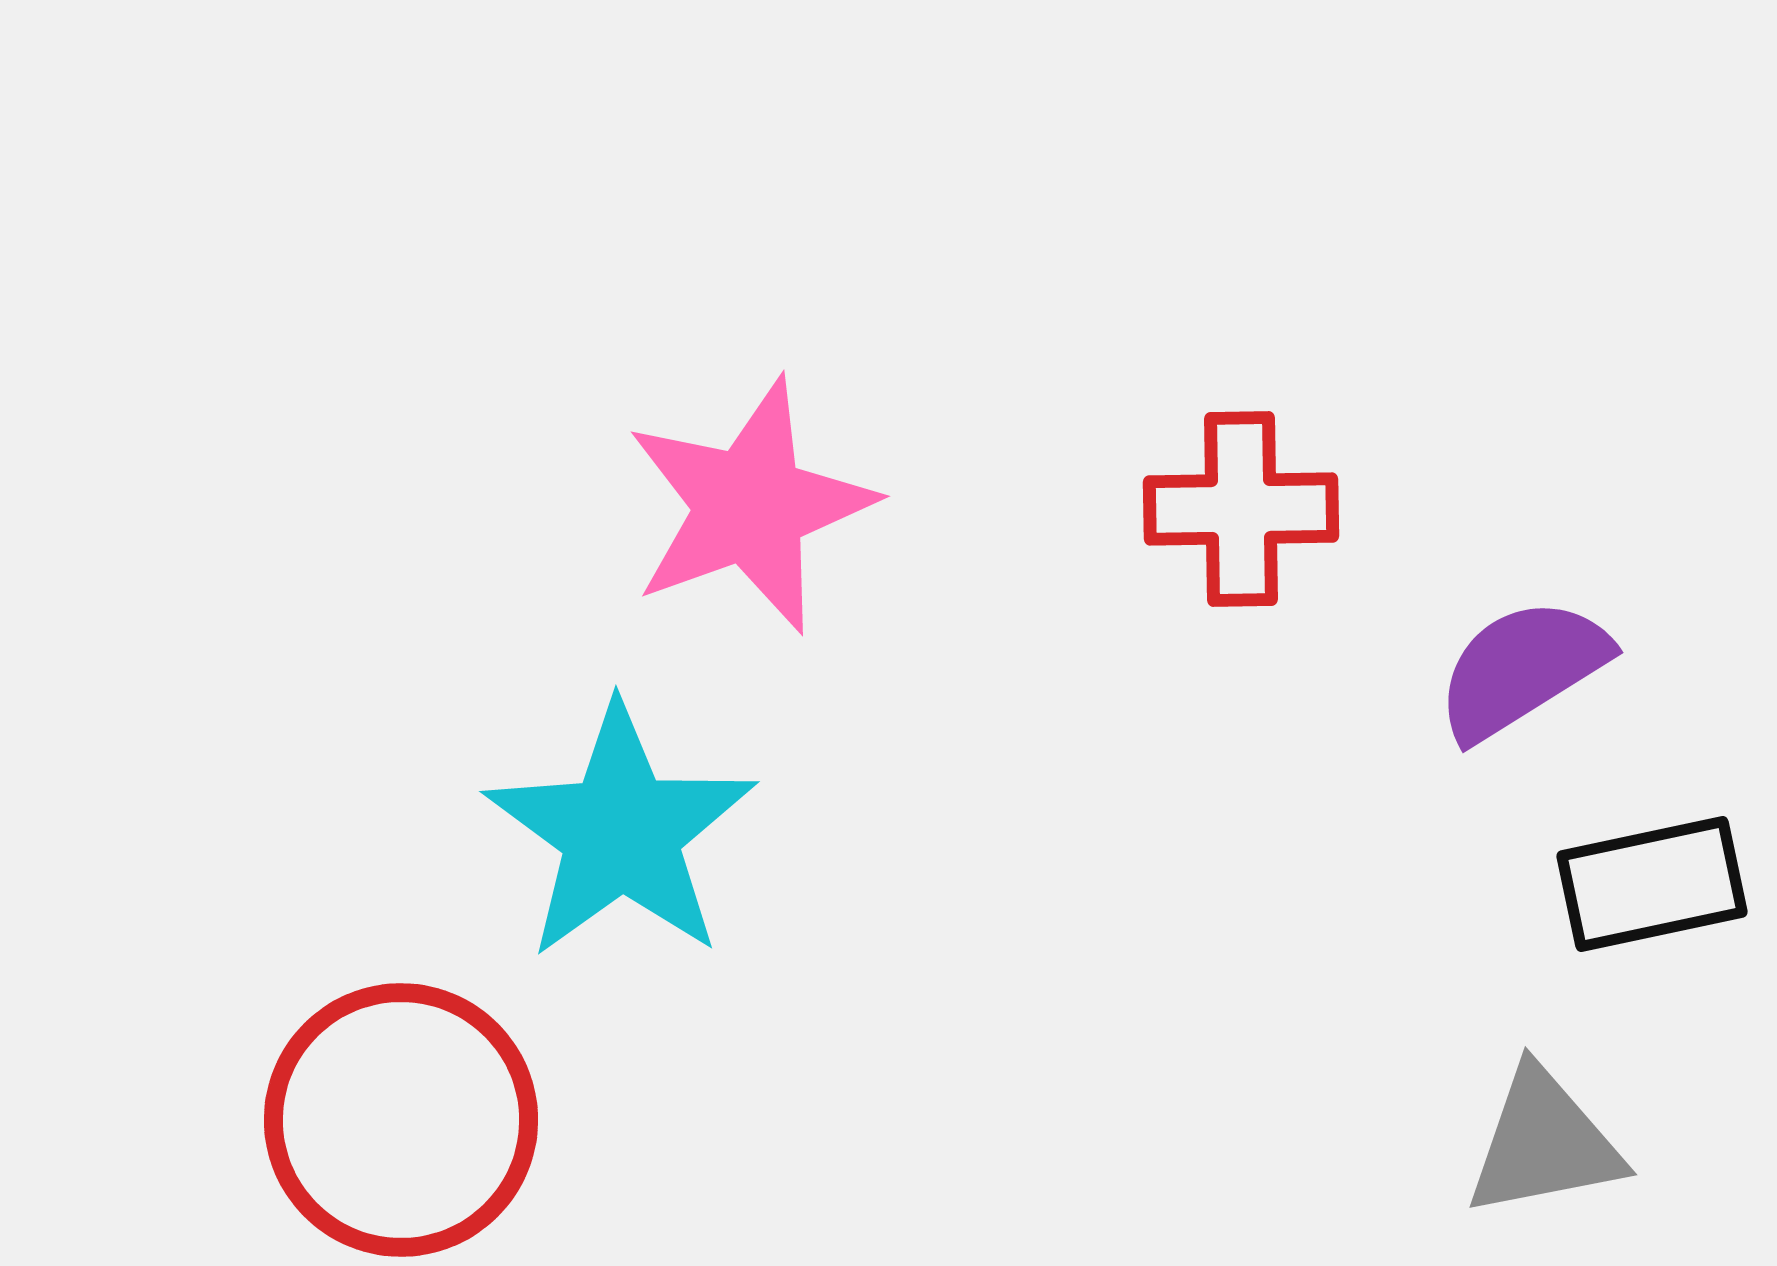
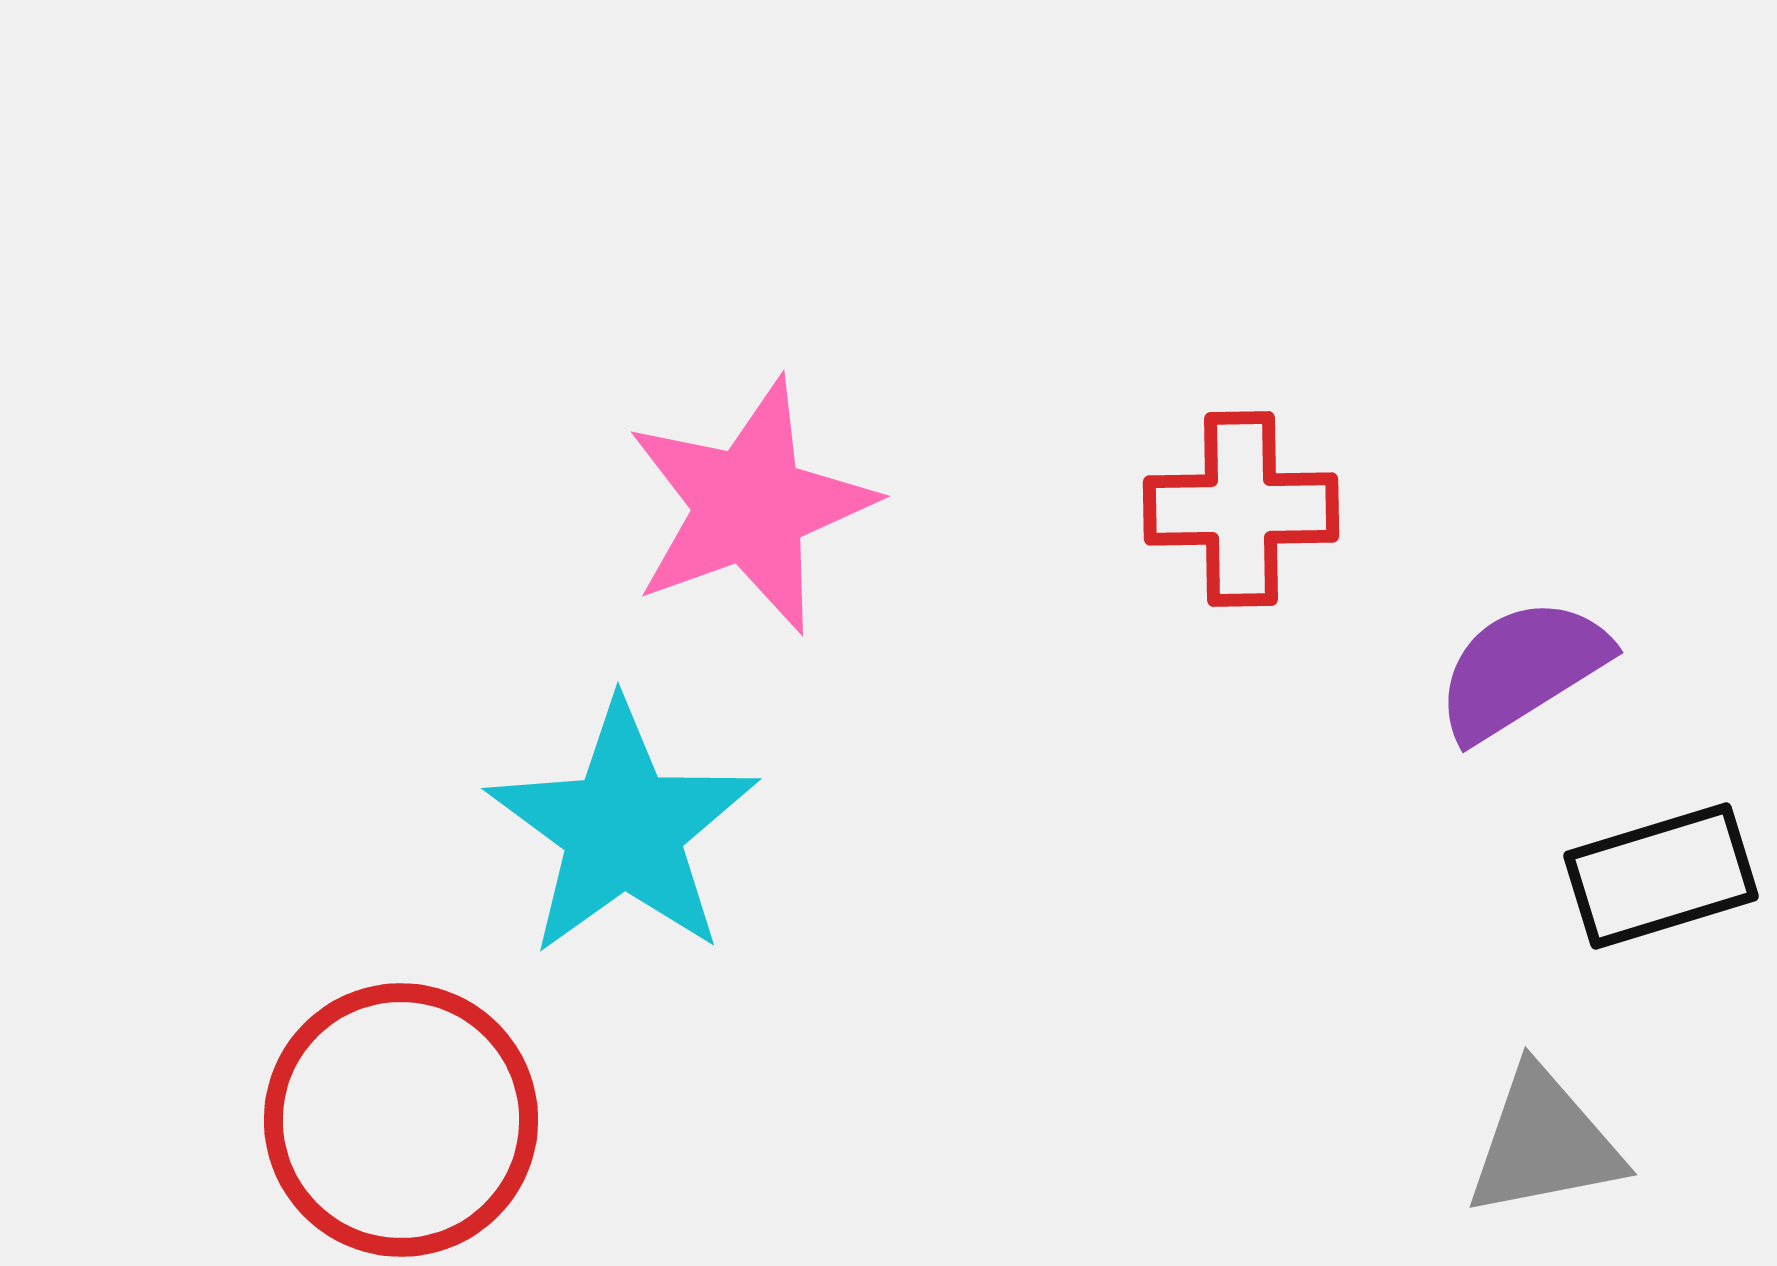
cyan star: moved 2 px right, 3 px up
black rectangle: moved 9 px right, 8 px up; rotated 5 degrees counterclockwise
